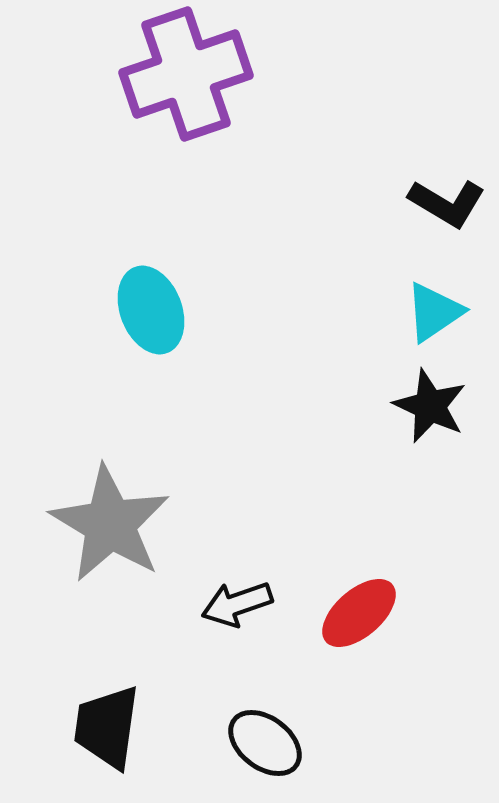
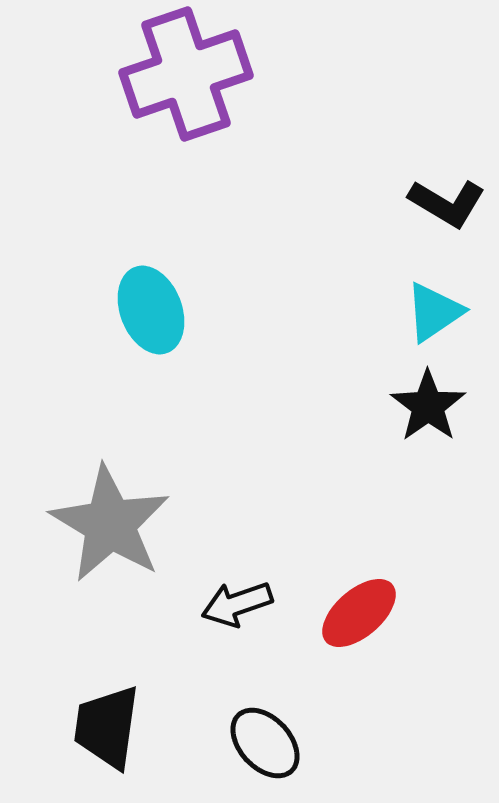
black star: moved 2 px left; rotated 12 degrees clockwise
black ellipse: rotated 10 degrees clockwise
